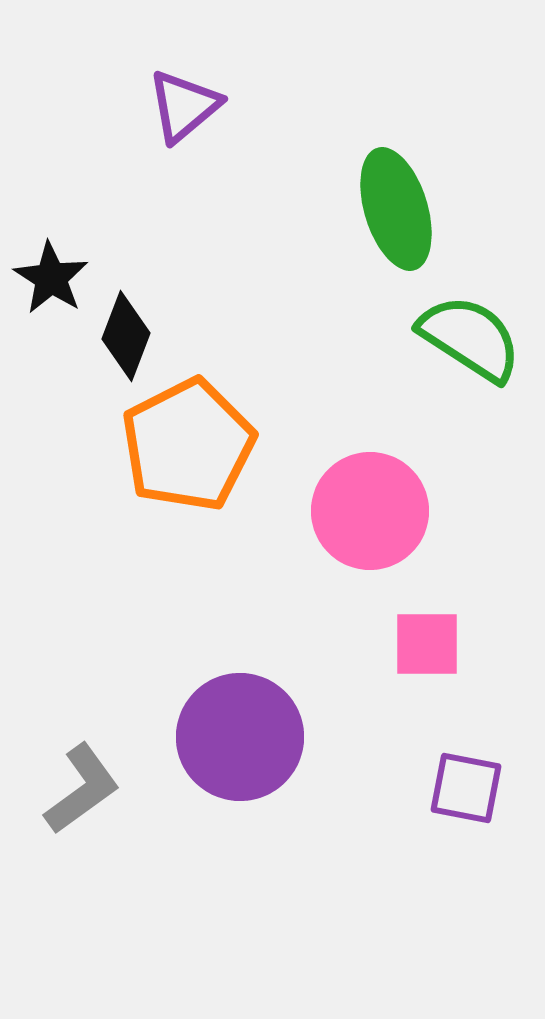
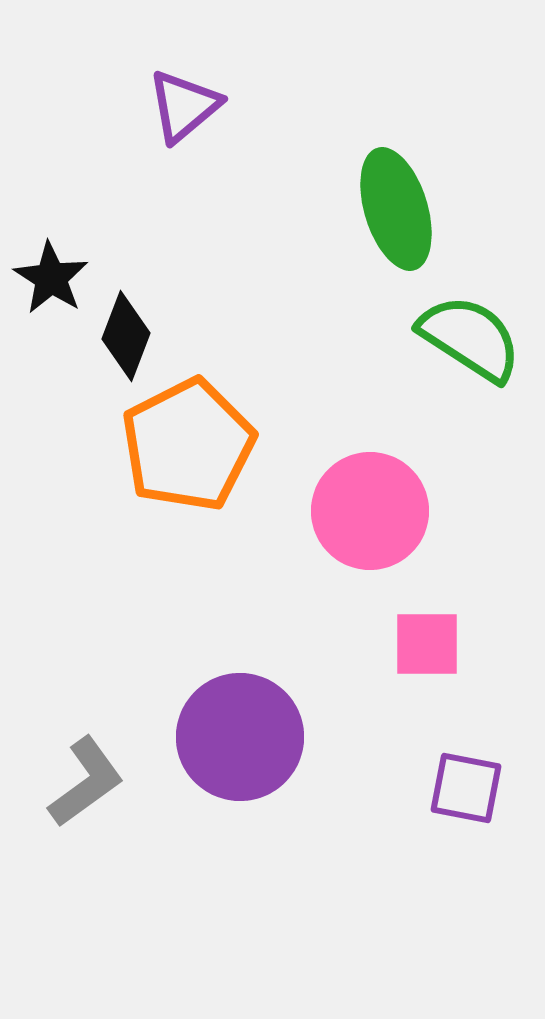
gray L-shape: moved 4 px right, 7 px up
